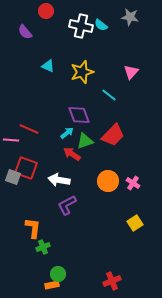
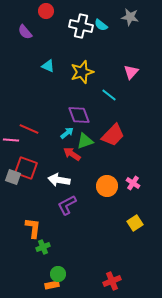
orange circle: moved 1 px left, 5 px down
